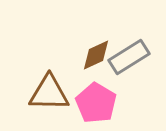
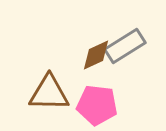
gray rectangle: moved 4 px left, 11 px up
pink pentagon: moved 1 px right, 2 px down; rotated 24 degrees counterclockwise
